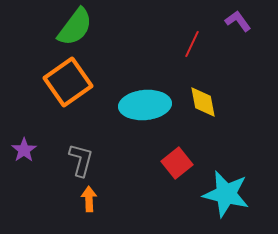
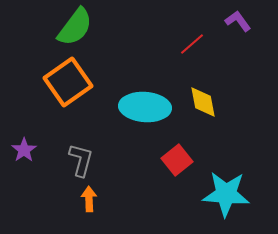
red line: rotated 24 degrees clockwise
cyan ellipse: moved 2 px down; rotated 9 degrees clockwise
red square: moved 3 px up
cyan star: rotated 9 degrees counterclockwise
